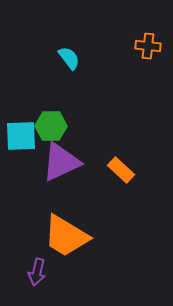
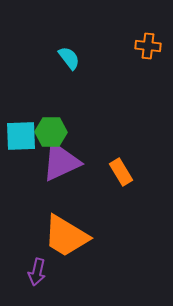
green hexagon: moved 6 px down
orange rectangle: moved 2 px down; rotated 16 degrees clockwise
